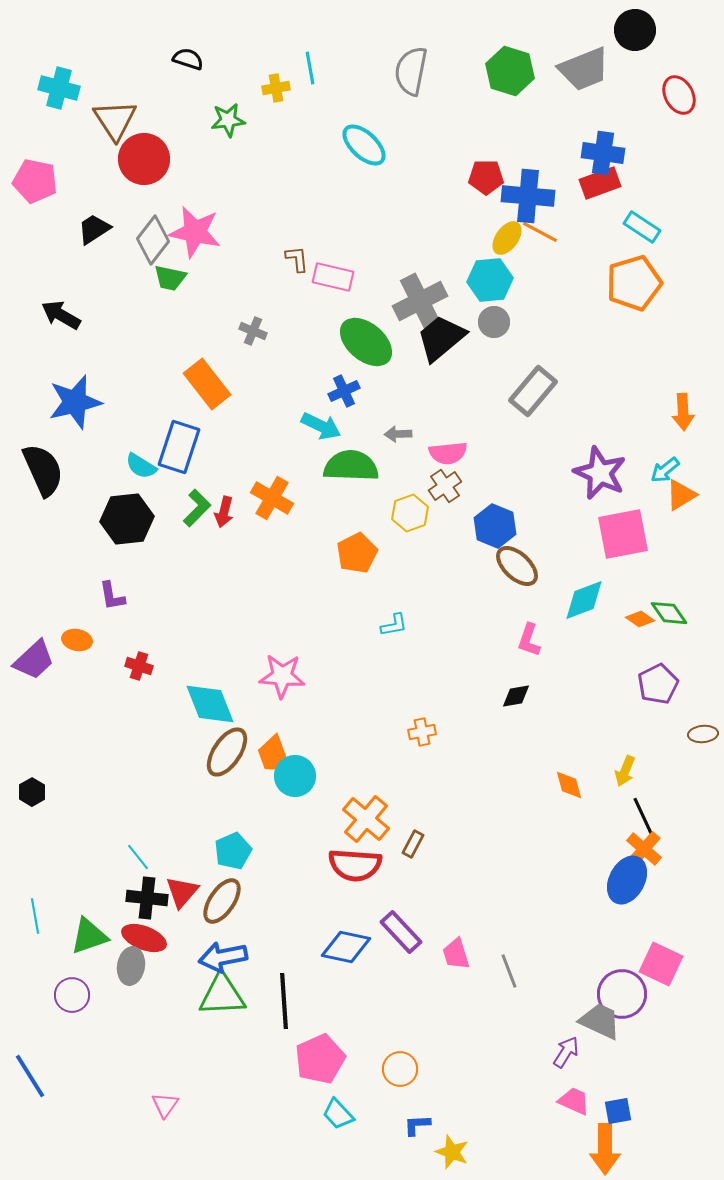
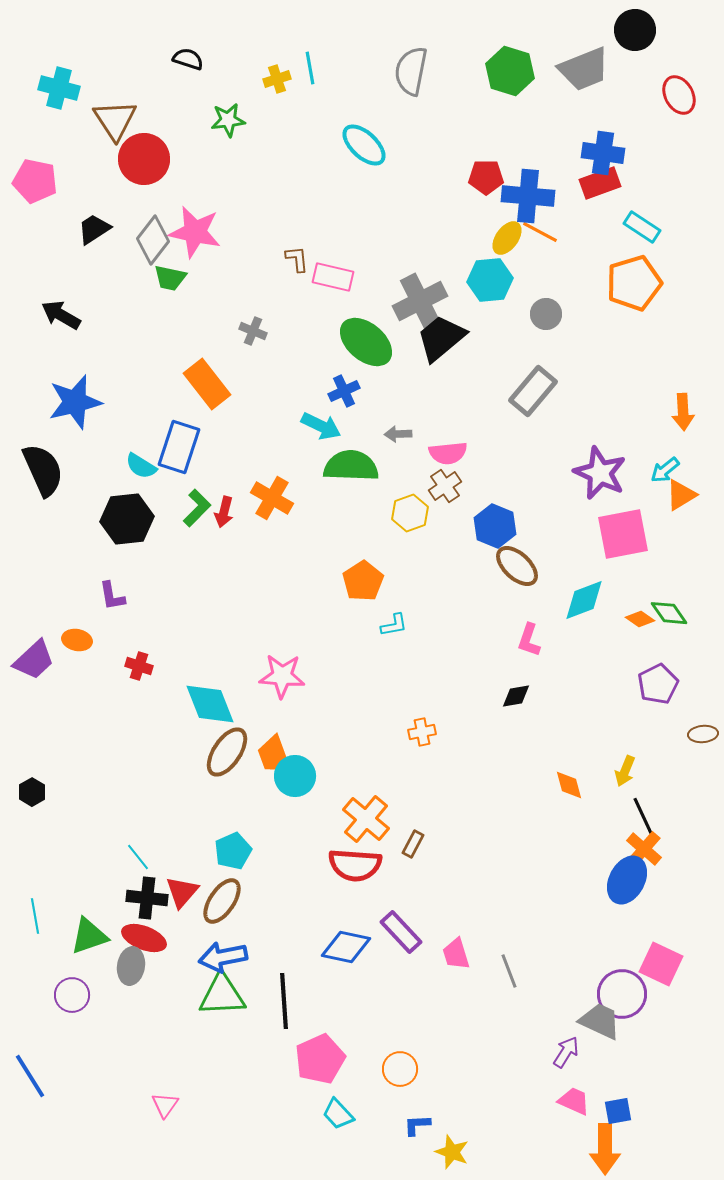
yellow cross at (276, 88): moved 1 px right, 9 px up; rotated 8 degrees counterclockwise
gray circle at (494, 322): moved 52 px right, 8 px up
orange pentagon at (357, 553): moved 6 px right, 28 px down; rotated 6 degrees counterclockwise
